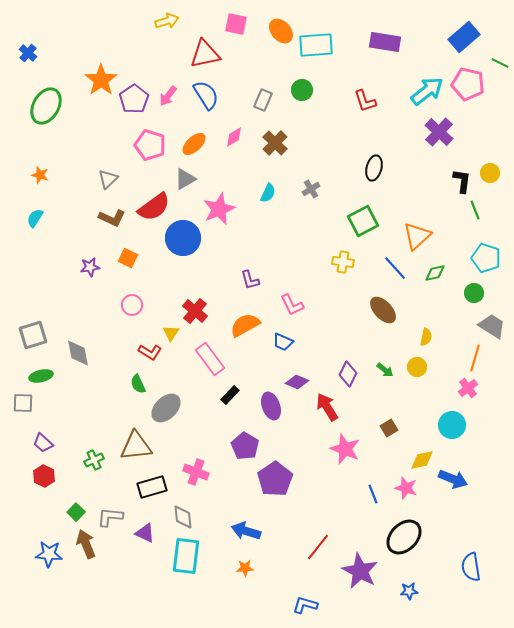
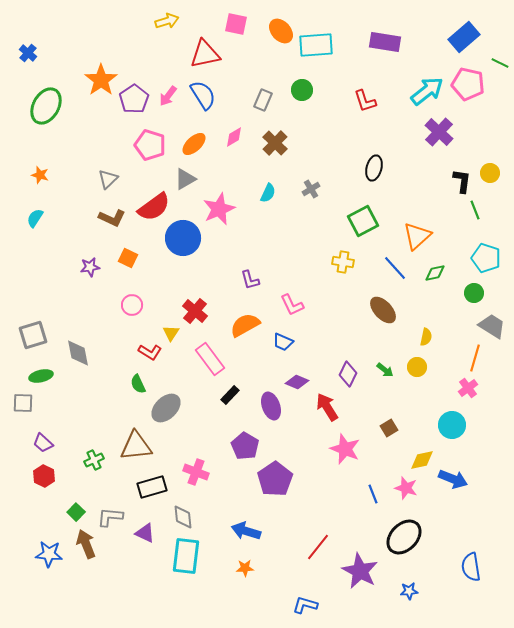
blue semicircle at (206, 95): moved 3 px left
